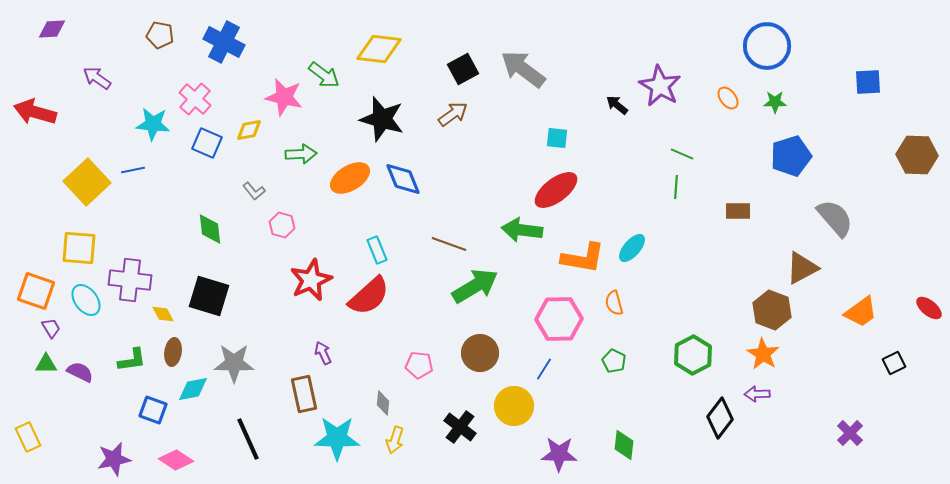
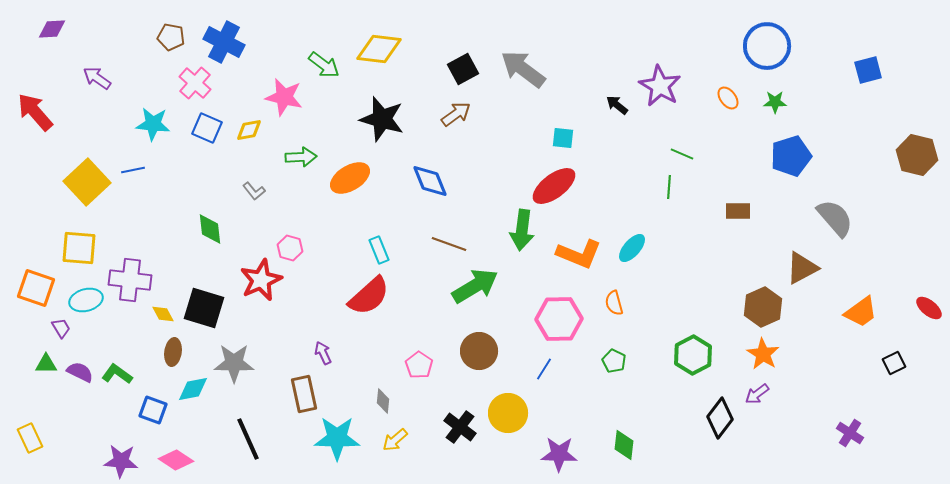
brown pentagon at (160, 35): moved 11 px right, 2 px down
green arrow at (324, 75): moved 10 px up
blue square at (868, 82): moved 12 px up; rotated 12 degrees counterclockwise
pink cross at (195, 99): moved 16 px up
red arrow at (35, 112): rotated 33 degrees clockwise
brown arrow at (453, 114): moved 3 px right
cyan square at (557, 138): moved 6 px right
blue square at (207, 143): moved 15 px up
green arrow at (301, 154): moved 3 px down
brown hexagon at (917, 155): rotated 12 degrees clockwise
blue diamond at (403, 179): moved 27 px right, 2 px down
green line at (676, 187): moved 7 px left
red ellipse at (556, 190): moved 2 px left, 4 px up
pink hexagon at (282, 225): moved 8 px right, 23 px down
green arrow at (522, 230): rotated 90 degrees counterclockwise
cyan rectangle at (377, 250): moved 2 px right
orange L-shape at (583, 258): moved 4 px left, 4 px up; rotated 12 degrees clockwise
red star at (311, 280): moved 50 px left
orange square at (36, 291): moved 3 px up
black square at (209, 296): moved 5 px left, 12 px down
cyan ellipse at (86, 300): rotated 68 degrees counterclockwise
brown hexagon at (772, 310): moved 9 px left, 3 px up; rotated 15 degrees clockwise
purple trapezoid at (51, 328): moved 10 px right
brown circle at (480, 353): moved 1 px left, 2 px up
green L-shape at (132, 360): moved 15 px left, 14 px down; rotated 136 degrees counterclockwise
pink pentagon at (419, 365): rotated 28 degrees clockwise
purple arrow at (757, 394): rotated 35 degrees counterclockwise
gray diamond at (383, 403): moved 2 px up
yellow circle at (514, 406): moved 6 px left, 7 px down
purple cross at (850, 433): rotated 12 degrees counterclockwise
yellow rectangle at (28, 437): moved 2 px right, 1 px down
yellow arrow at (395, 440): rotated 32 degrees clockwise
purple star at (114, 459): moved 7 px right, 2 px down; rotated 16 degrees clockwise
